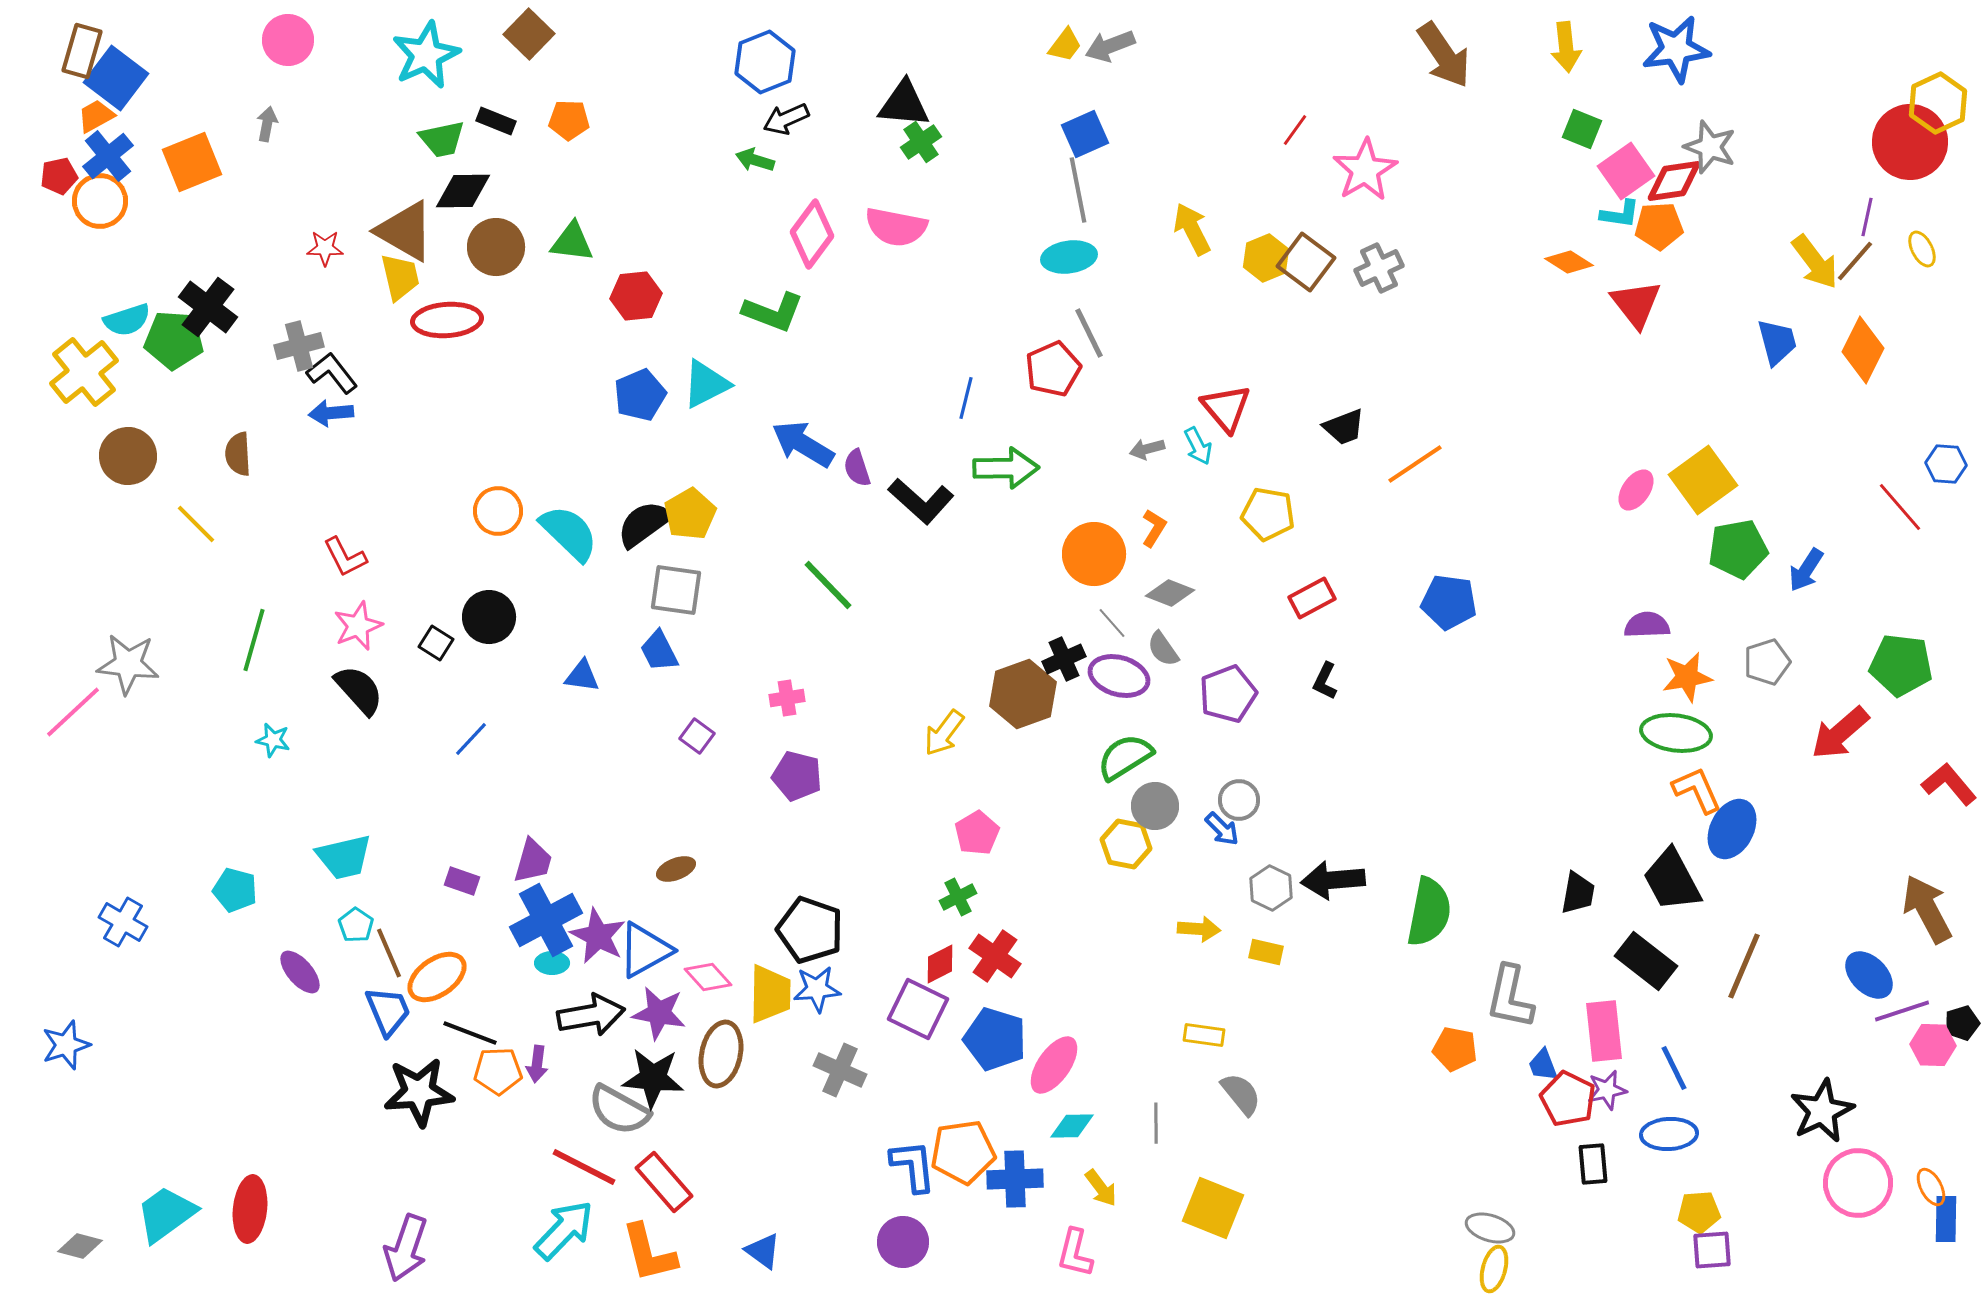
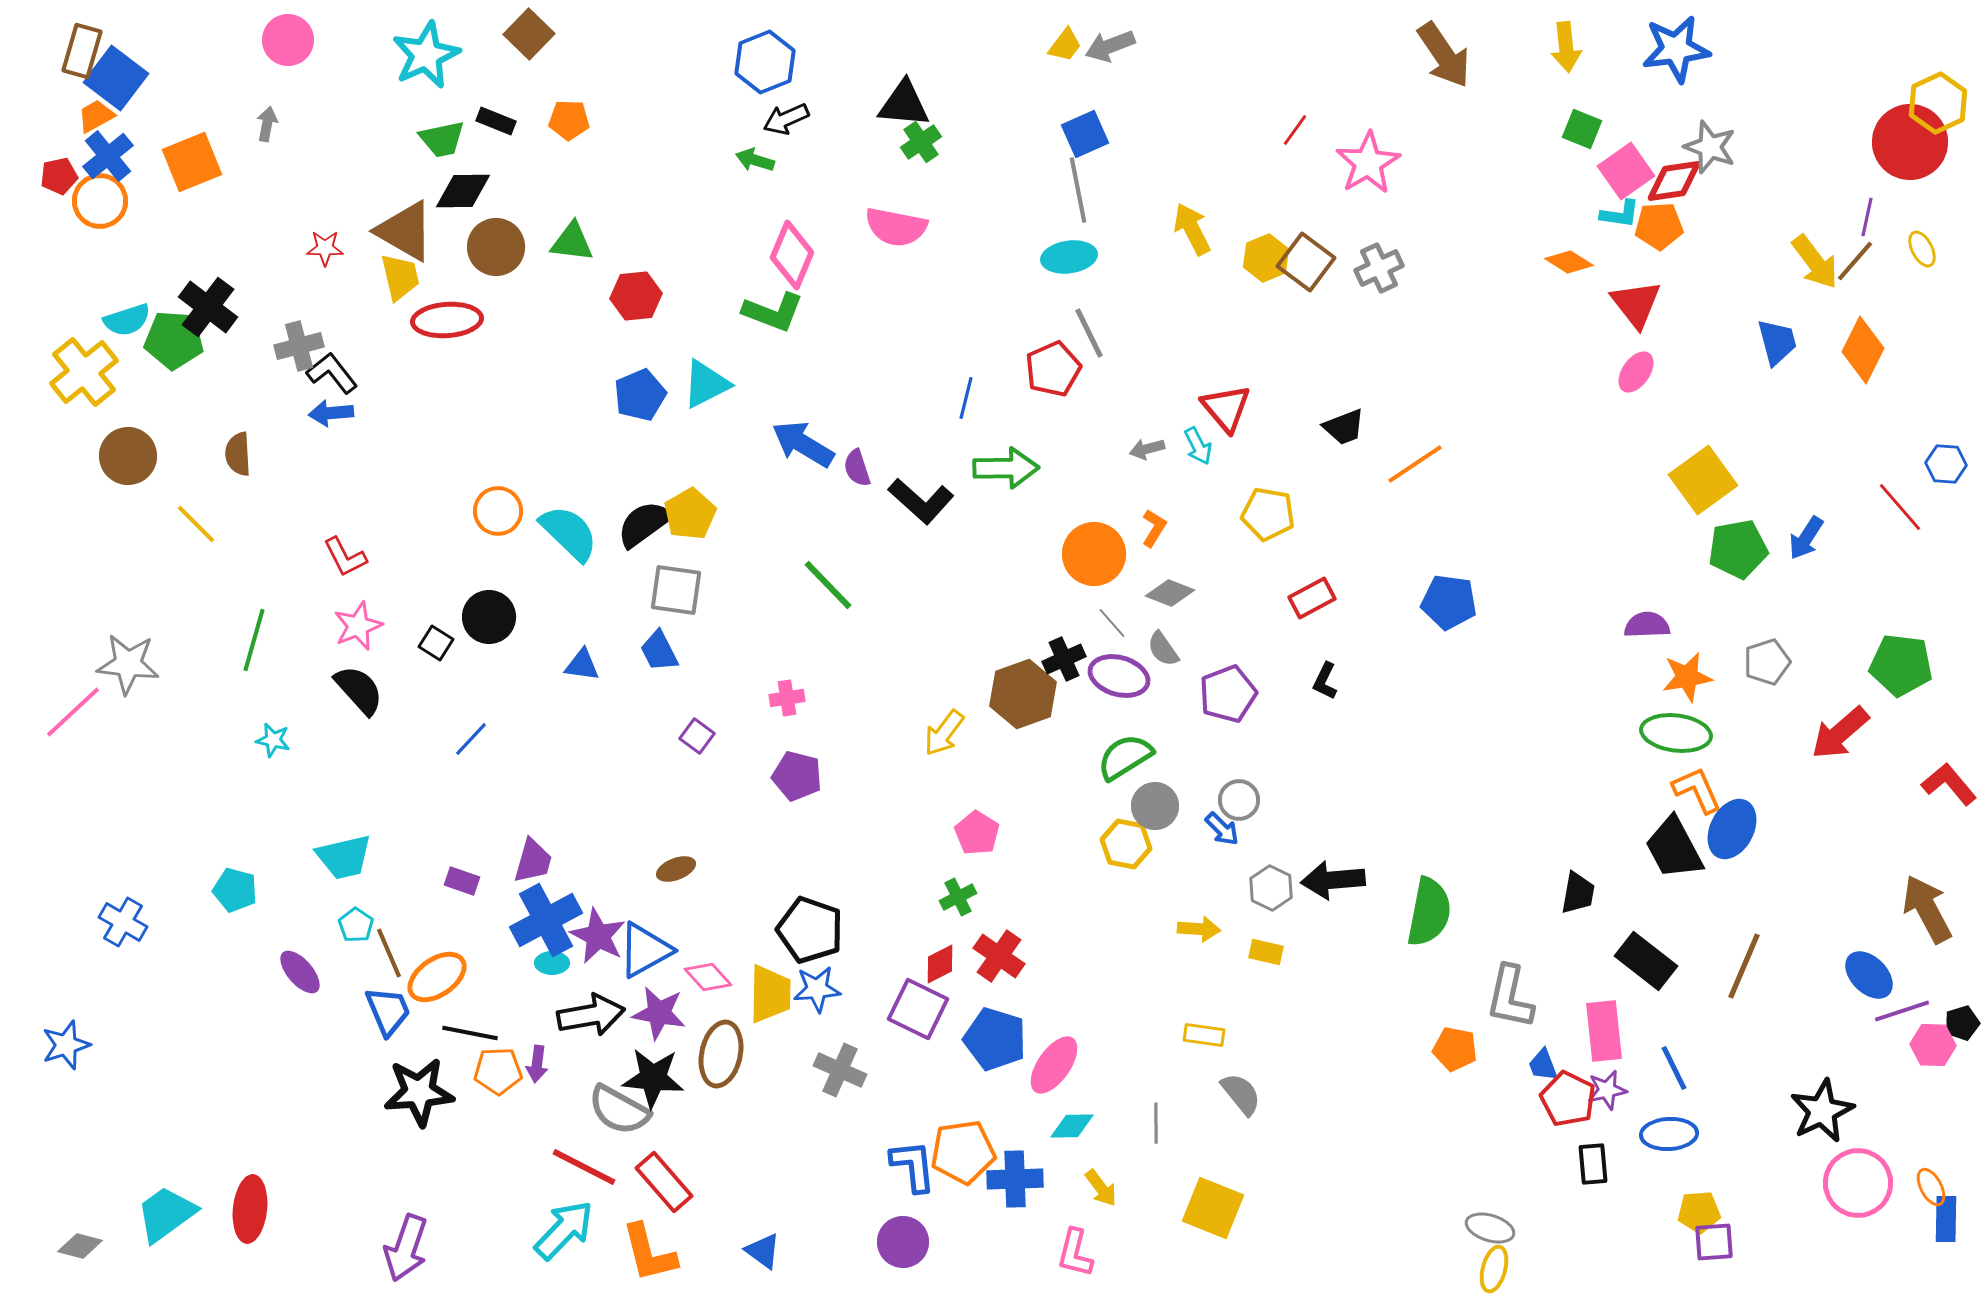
pink star at (1365, 170): moved 3 px right, 7 px up
pink diamond at (812, 234): moved 20 px left, 21 px down; rotated 14 degrees counterclockwise
pink ellipse at (1636, 490): moved 118 px up
blue arrow at (1806, 570): moved 32 px up
blue triangle at (582, 676): moved 11 px up
pink pentagon at (977, 833): rotated 9 degrees counterclockwise
black trapezoid at (1672, 880): moved 2 px right, 32 px up
red cross at (995, 956): moved 4 px right
black line at (470, 1033): rotated 10 degrees counterclockwise
purple square at (1712, 1250): moved 2 px right, 8 px up
